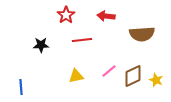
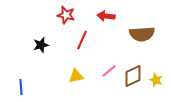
red star: rotated 24 degrees counterclockwise
red line: rotated 60 degrees counterclockwise
black star: rotated 14 degrees counterclockwise
